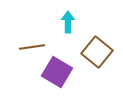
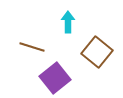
brown line: rotated 25 degrees clockwise
purple square: moved 2 px left, 6 px down; rotated 20 degrees clockwise
